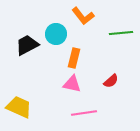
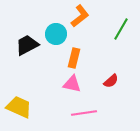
orange L-shape: moved 3 px left; rotated 90 degrees counterclockwise
green line: moved 4 px up; rotated 55 degrees counterclockwise
